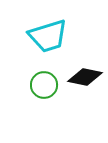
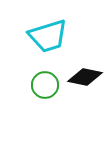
green circle: moved 1 px right
